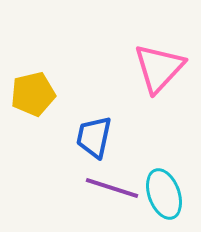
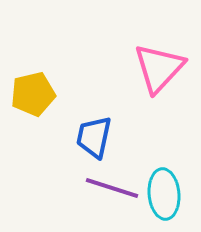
cyan ellipse: rotated 15 degrees clockwise
